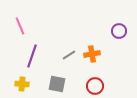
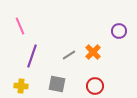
orange cross: moved 1 px right, 2 px up; rotated 35 degrees counterclockwise
yellow cross: moved 1 px left, 2 px down
